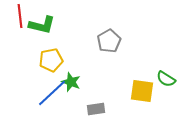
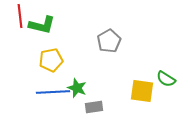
green star: moved 6 px right, 6 px down
blue line: moved 1 px right, 1 px up; rotated 40 degrees clockwise
gray rectangle: moved 2 px left, 2 px up
